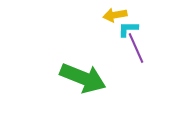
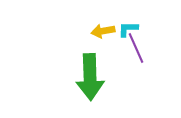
yellow arrow: moved 12 px left, 16 px down
green arrow: moved 7 px right, 1 px up; rotated 66 degrees clockwise
